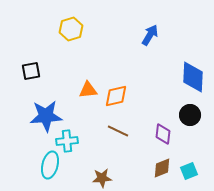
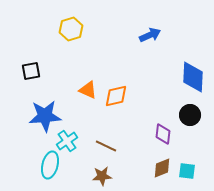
blue arrow: rotated 35 degrees clockwise
orange triangle: rotated 30 degrees clockwise
blue star: moved 1 px left
brown line: moved 12 px left, 15 px down
cyan cross: rotated 30 degrees counterclockwise
cyan square: moved 2 px left; rotated 30 degrees clockwise
brown star: moved 2 px up
